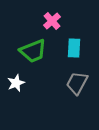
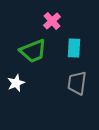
gray trapezoid: rotated 20 degrees counterclockwise
